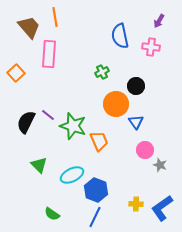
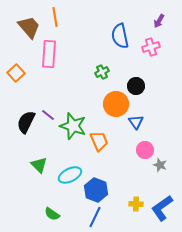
pink cross: rotated 24 degrees counterclockwise
cyan ellipse: moved 2 px left
